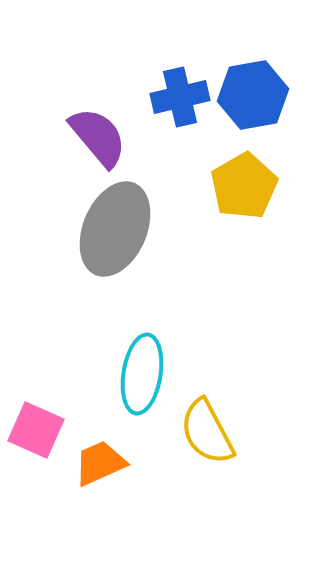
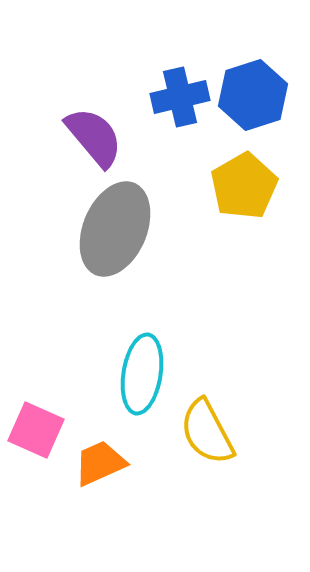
blue hexagon: rotated 8 degrees counterclockwise
purple semicircle: moved 4 px left
